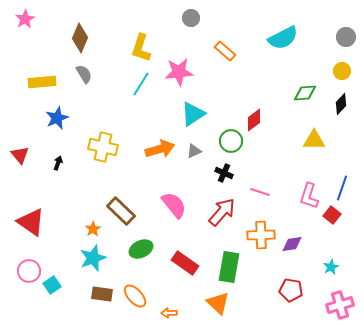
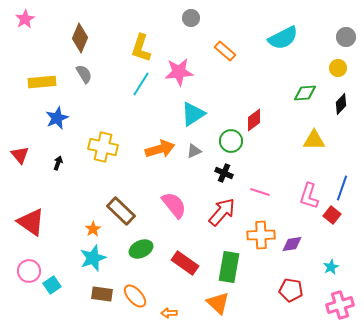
yellow circle at (342, 71): moved 4 px left, 3 px up
